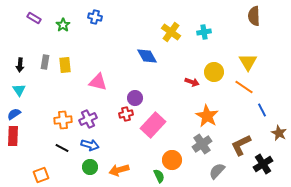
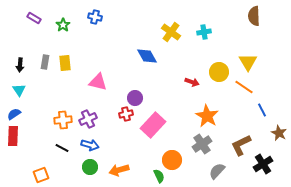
yellow rectangle: moved 2 px up
yellow circle: moved 5 px right
